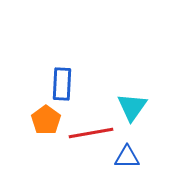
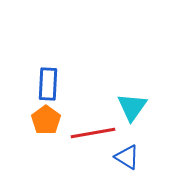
blue rectangle: moved 14 px left
red line: moved 2 px right
blue triangle: rotated 32 degrees clockwise
